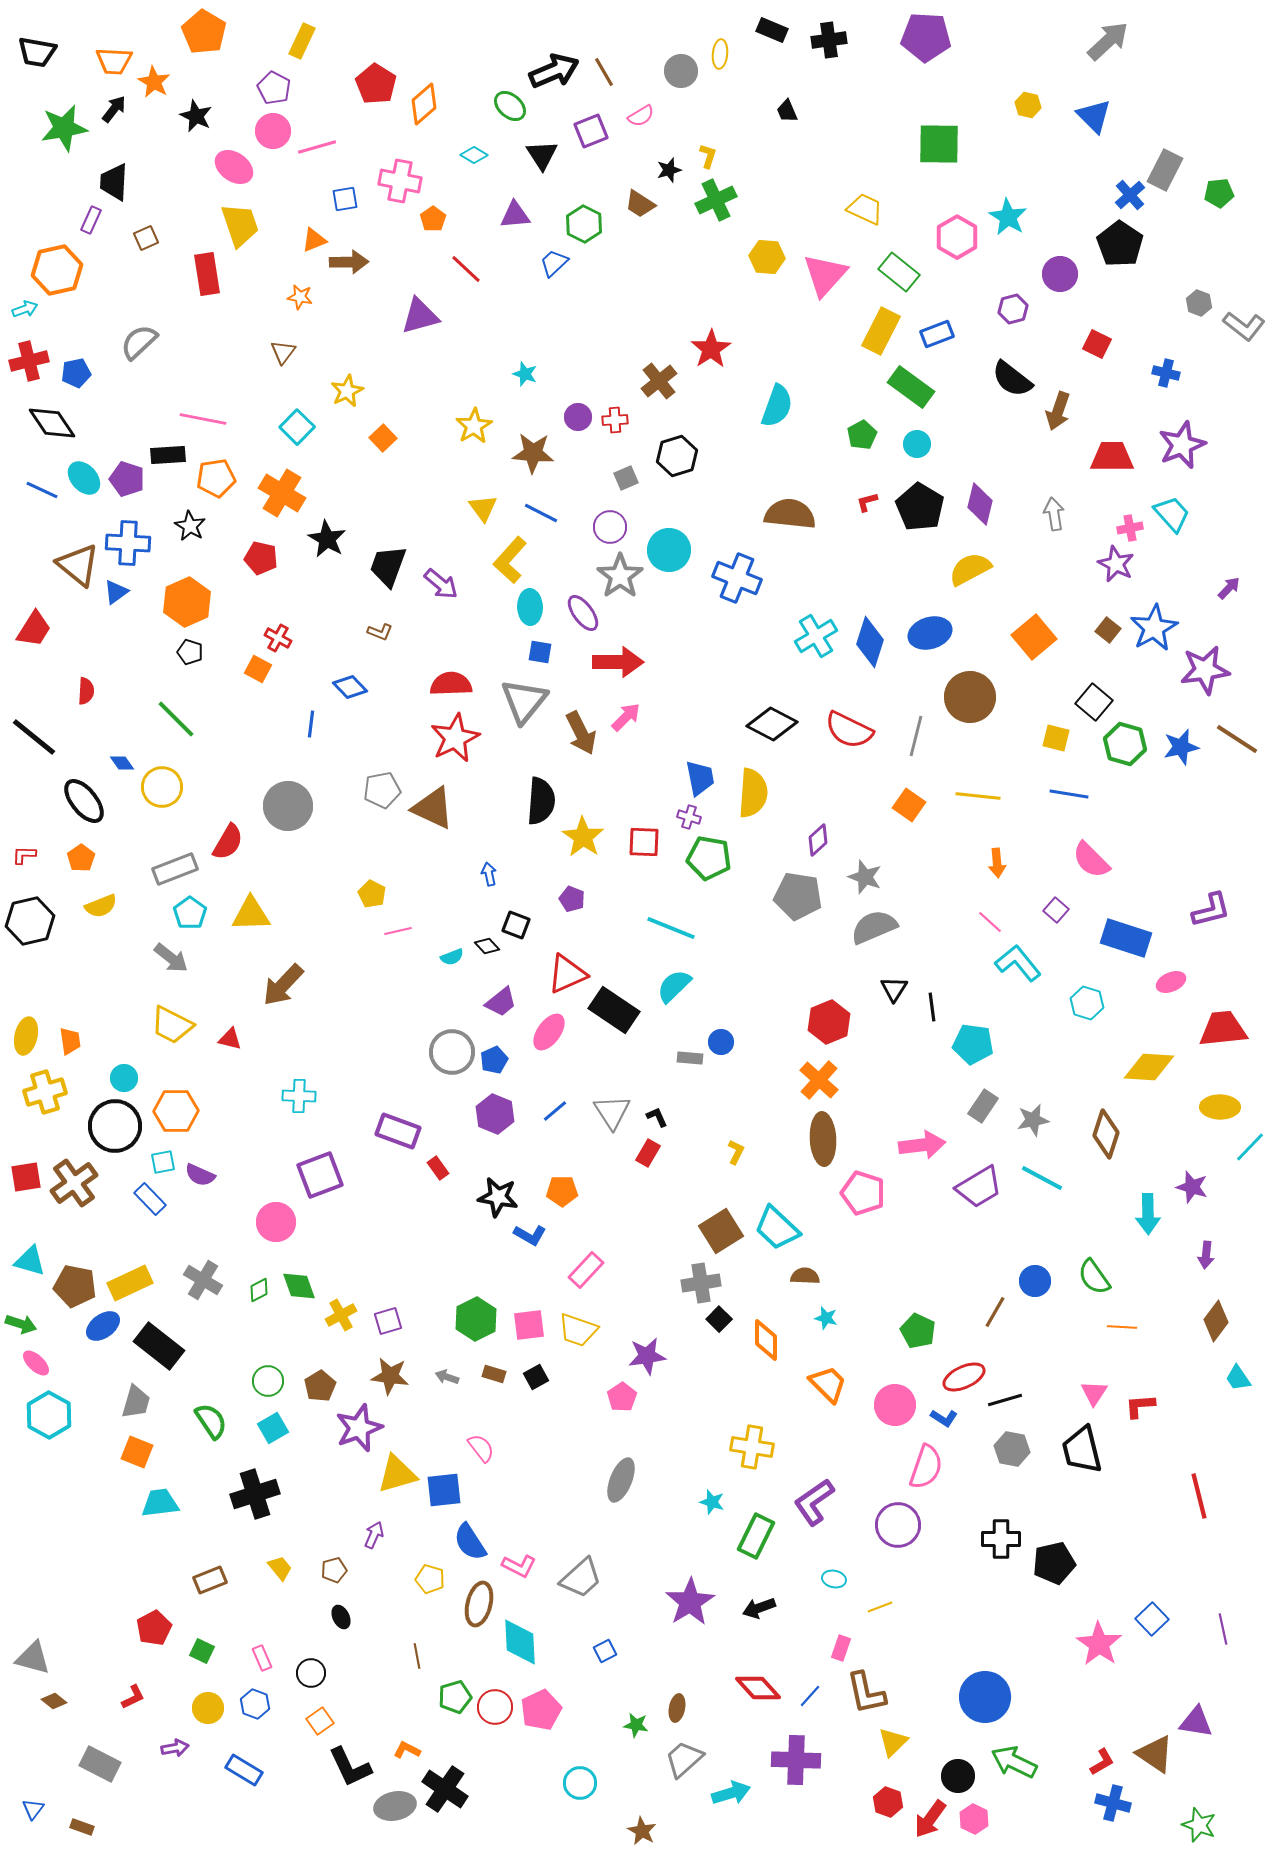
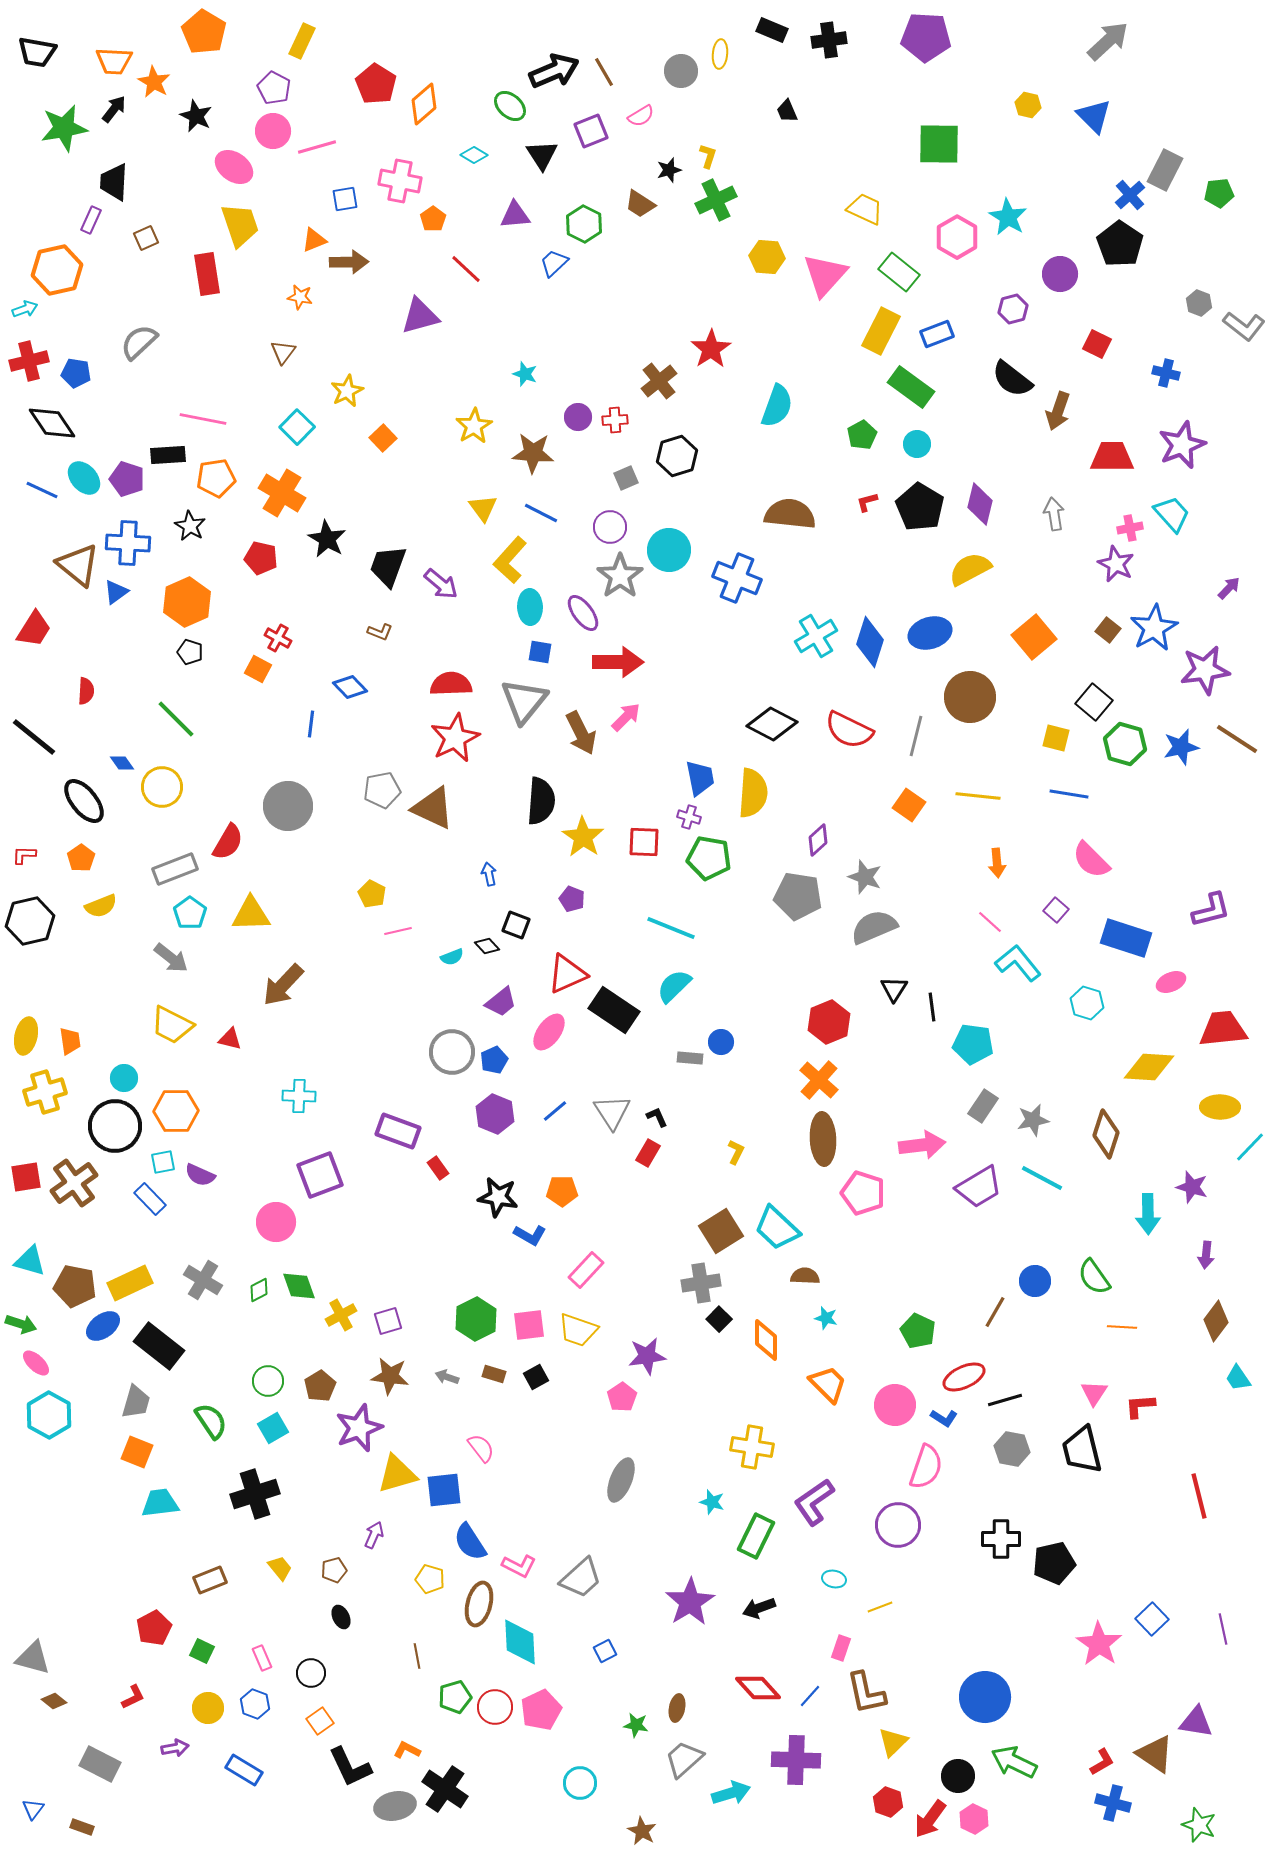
blue pentagon at (76, 373): rotated 20 degrees clockwise
